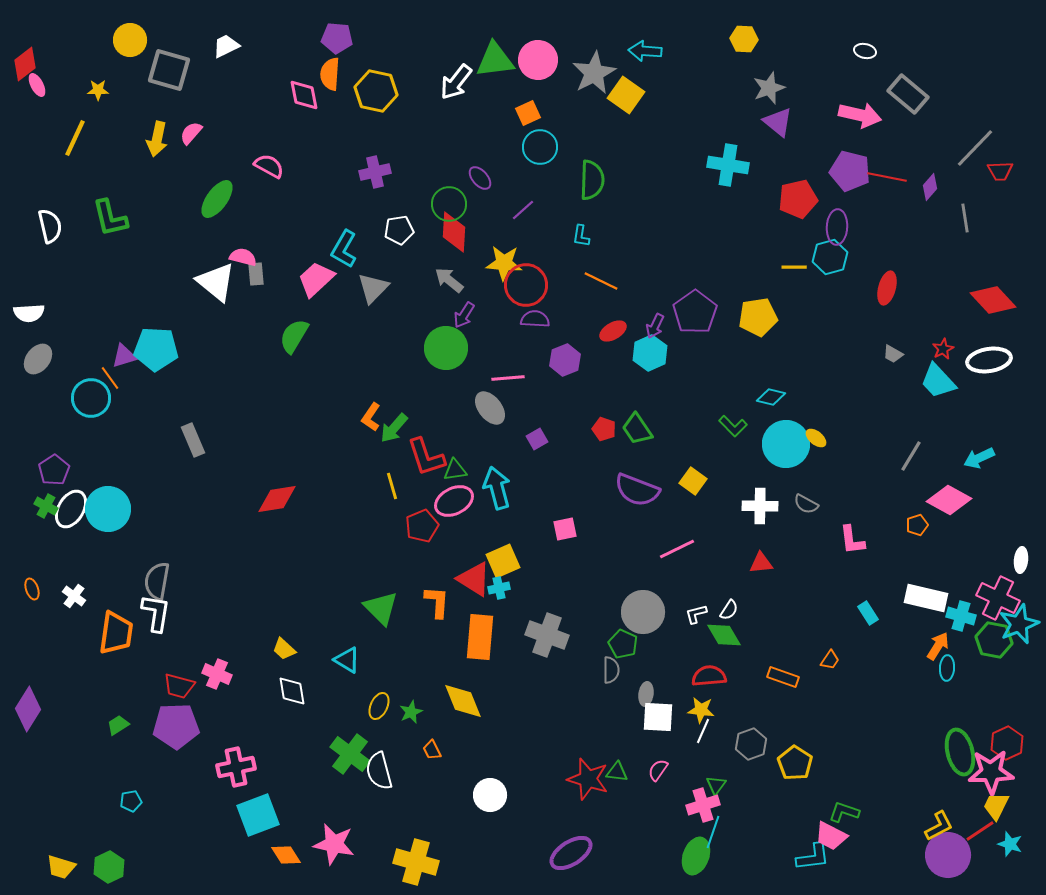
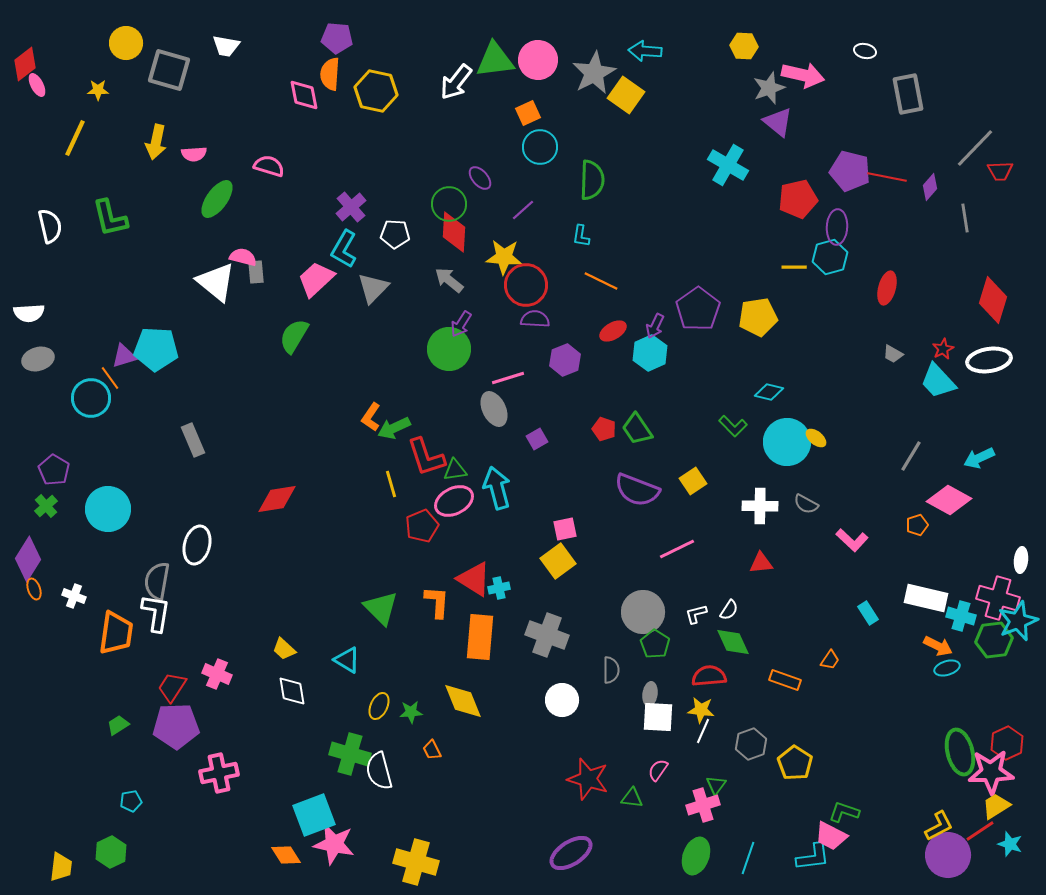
yellow hexagon at (744, 39): moved 7 px down
yellow circle at (130, 40): moved 4 px left, 3 px down
white trapezoid at (226, 46): rotated 144 degrees counterclockwise
gray rectangle at (908, 94): rotated 39 degrees clockwise
pink arrow at (860, 115): moved 57 px left, 40 px up
pink semicircle at (191, 133): moved 3 px right, 21 px down; rotated 135 degrees counterclockwise
yellow arrow at (157, 139): moved 1 px left, 3 px down
cyan cross at (728, 165): rotated 21 degrees clockwise
pink semicircle at (269, 166): rotated 12 degrees counterclockwise
purple cross at (375, 172): moved 24 px left, 35 px down; rotated 28 degrees counterclockwise
white pentagon at (399, 230): moved 4 px left, 4 px down; rotated 12 degrees clockwise
yellow star at (504, 263): moved 6 px up
gray rectangle at (256, 274): moved 2 px up
red diamond at (993, 300): rotated 60 degrees clockwise
purple pentagon at (695, 312): moved 3 px right, 3 px up
purple arrow at (464, 315): moved 3 px left, 9 px down
green circle at (446, 348): moved 3 px right, 1 px down
gray ellipse at (38, 359): rotated 36 degrees clockwise
pink line at (508, 378): rotated 12 degrees counterclockwise
cyan diamond at (771, 397): moved 2 px left, 5 px up
gray ellipse at (490, 408): moved 4 px right, 1 px down; rotated 12 degrees clockwise
green arrow at (394, 428): rotated 24 degrees clockwise
cyan circle at (786, 444): moved 1 px right, 2 px up
purple pentagon at (54, 470): rotated 8 degrees counterclockwise
yellow square at (693, 481): rotated 20 degrees clockwise
yellow line at (392, 486): moved 1 px left, 2 px up
green cross at (46, 506): rotated 20 degrees clockwise
white ellipse at (71, 509): moved 126 px right, 36 px down; rotated 15 degrees counterclockwise
pink L-shape at (852, 540): rotated 40 degrees counterclockwise
yellow square at (503, 561): moved 55 px right; rotated 12 degrees counterclockwise
orange ellipse at (32, 589): moved 2 px right
white cross at (74, 596): rotated 15 degrees counterclockwise
pink cross at (998, 598): rotated 9 degrees counterclockwise
cyan star at (1019, 624): moved 1 px left, 3 px up
green diamond at (724, 635): moved 9 px right, 7 px down; rotated 6 degrees clockwise
green hexagon at (994, 640): rotated 18 degrees counterclockwise
green pentagon at (623, 644): moved 32 px right; rotated 8 degrees clockwise
orange arrow at (938, 646): rotated 84 degrees clockwise
cyan ellipse at (947, 668): rotated 70 degrees clockwise
orange rectangle at (783, 677): moved 2 px right, 3 px down
red trapezoid at (179, 686): moved 7 px left, 1 px down; rotated 108 degrees clockwise
gray ellipse at (646, 694): moved 4 px right
purple diamond at (28, 709): moved 150 px up
green star at (411, 712): rotated 20 degrees clockwise
green cross at (350, 754): rotated 21 degrees counterclockwise
pink cross at (236, 767): moved 17 px left, 6 px down
green triangle at (617, 772): moved 15 px right, 26 px down
white circle at (490, 795): moved 72 px right, 95 px up
yellow trapezoid at (996, 806): rotated 32 degrees clockwise
cyan square at (258, 815): moved 56 px right
cyan line at (713, 832): moved 35 px right, 26 px down
yellow trapezoid at (61, 867): rotated 100 degrees counterclockwise
green hexagon at (109, 867): moved 2 px right, 15 px up
